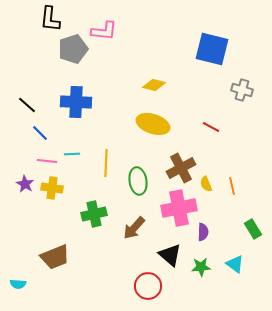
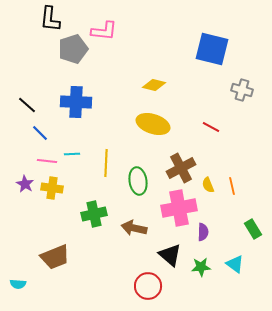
yellow semicircle: moved 2 px right, 1 px down
brown arrow: rotated 60 degrees clockwise
